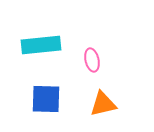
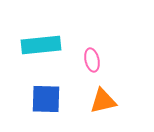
orange triangle: moved 3 px up
